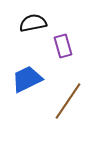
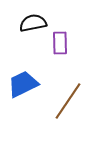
purple rectangle: moved 3 px left, 3 px up; rotated 15 degrees clockwise
blue trapezoid: moved 4 px left, 5 px down
